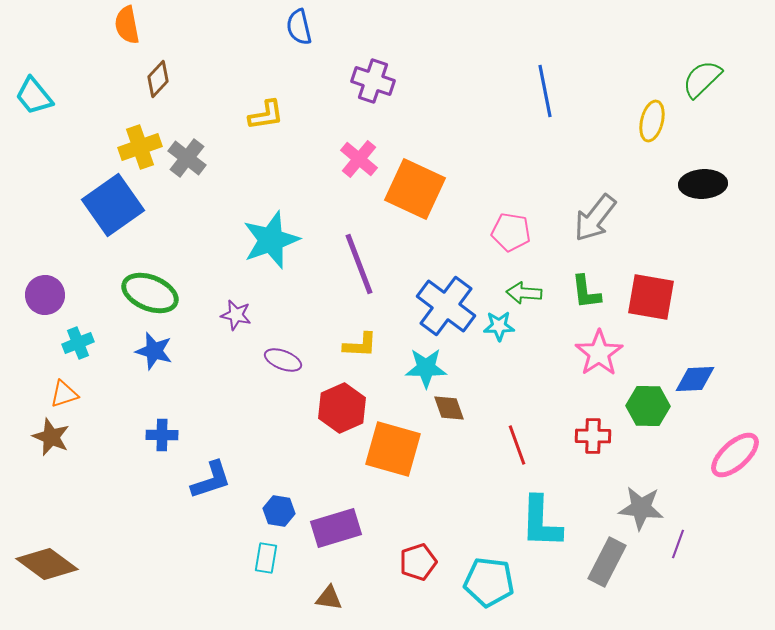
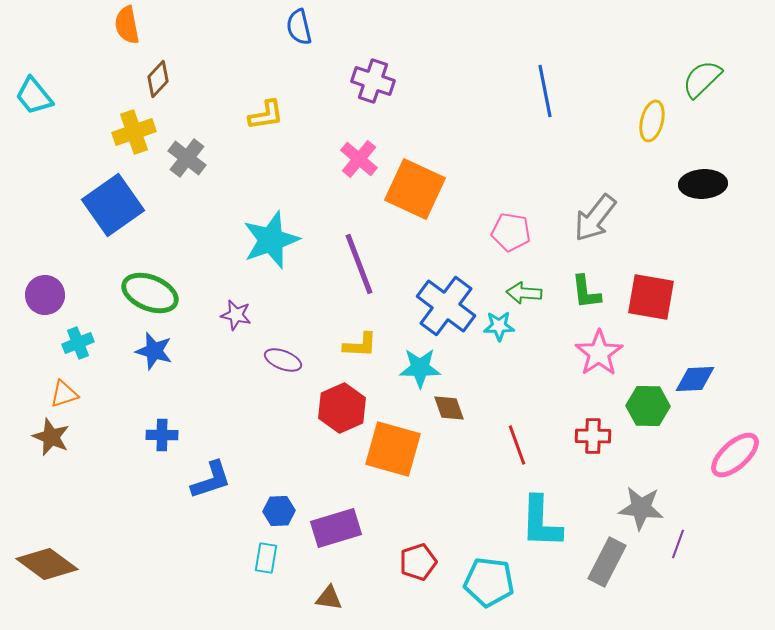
yellow cross at (140, 147): moved 6 px left, 15 px up
cyan star at (426, 368): moved 6 px left
blue hexagon at (279, 511): rotated 12 degrees counterclockwise
